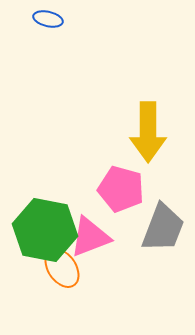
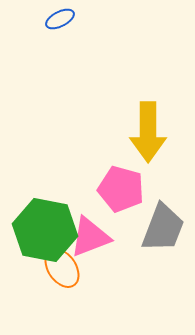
blue ellipse: moved 12 px right; rotated 40 degrees counterclockwise
